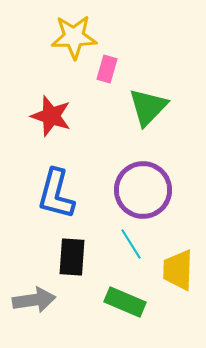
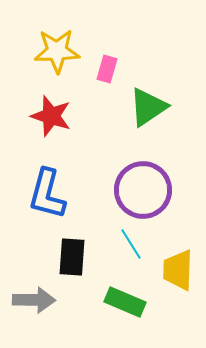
yellow star: moved 17 px left, 14 px down
green triangle: rotated 12 degrees clockwise
blue L-shape: moved 9 px left
gray arrow: rotated 9 degrees clockwise
